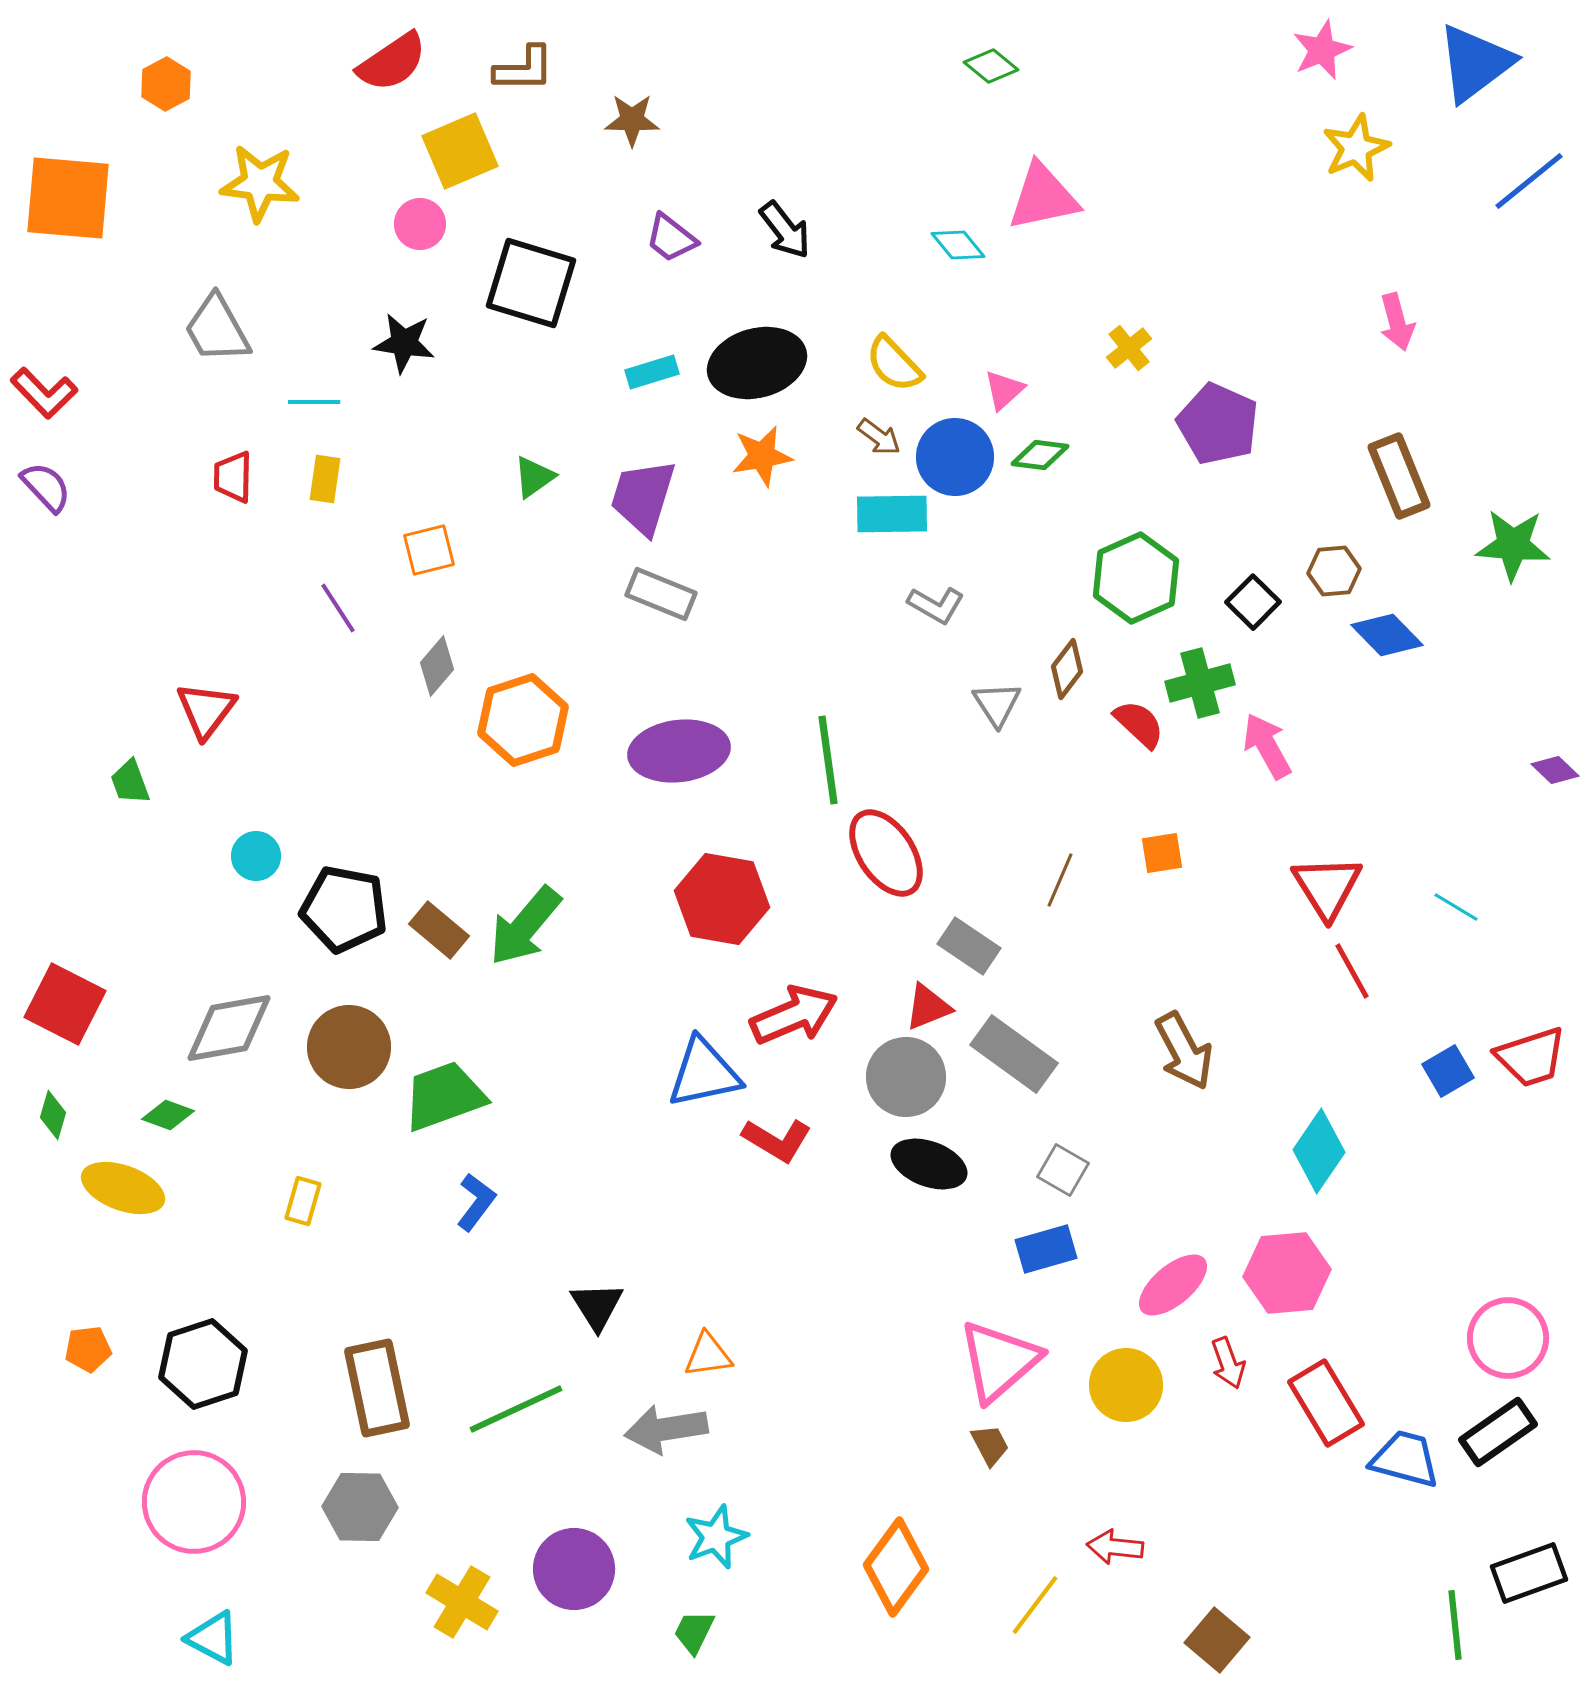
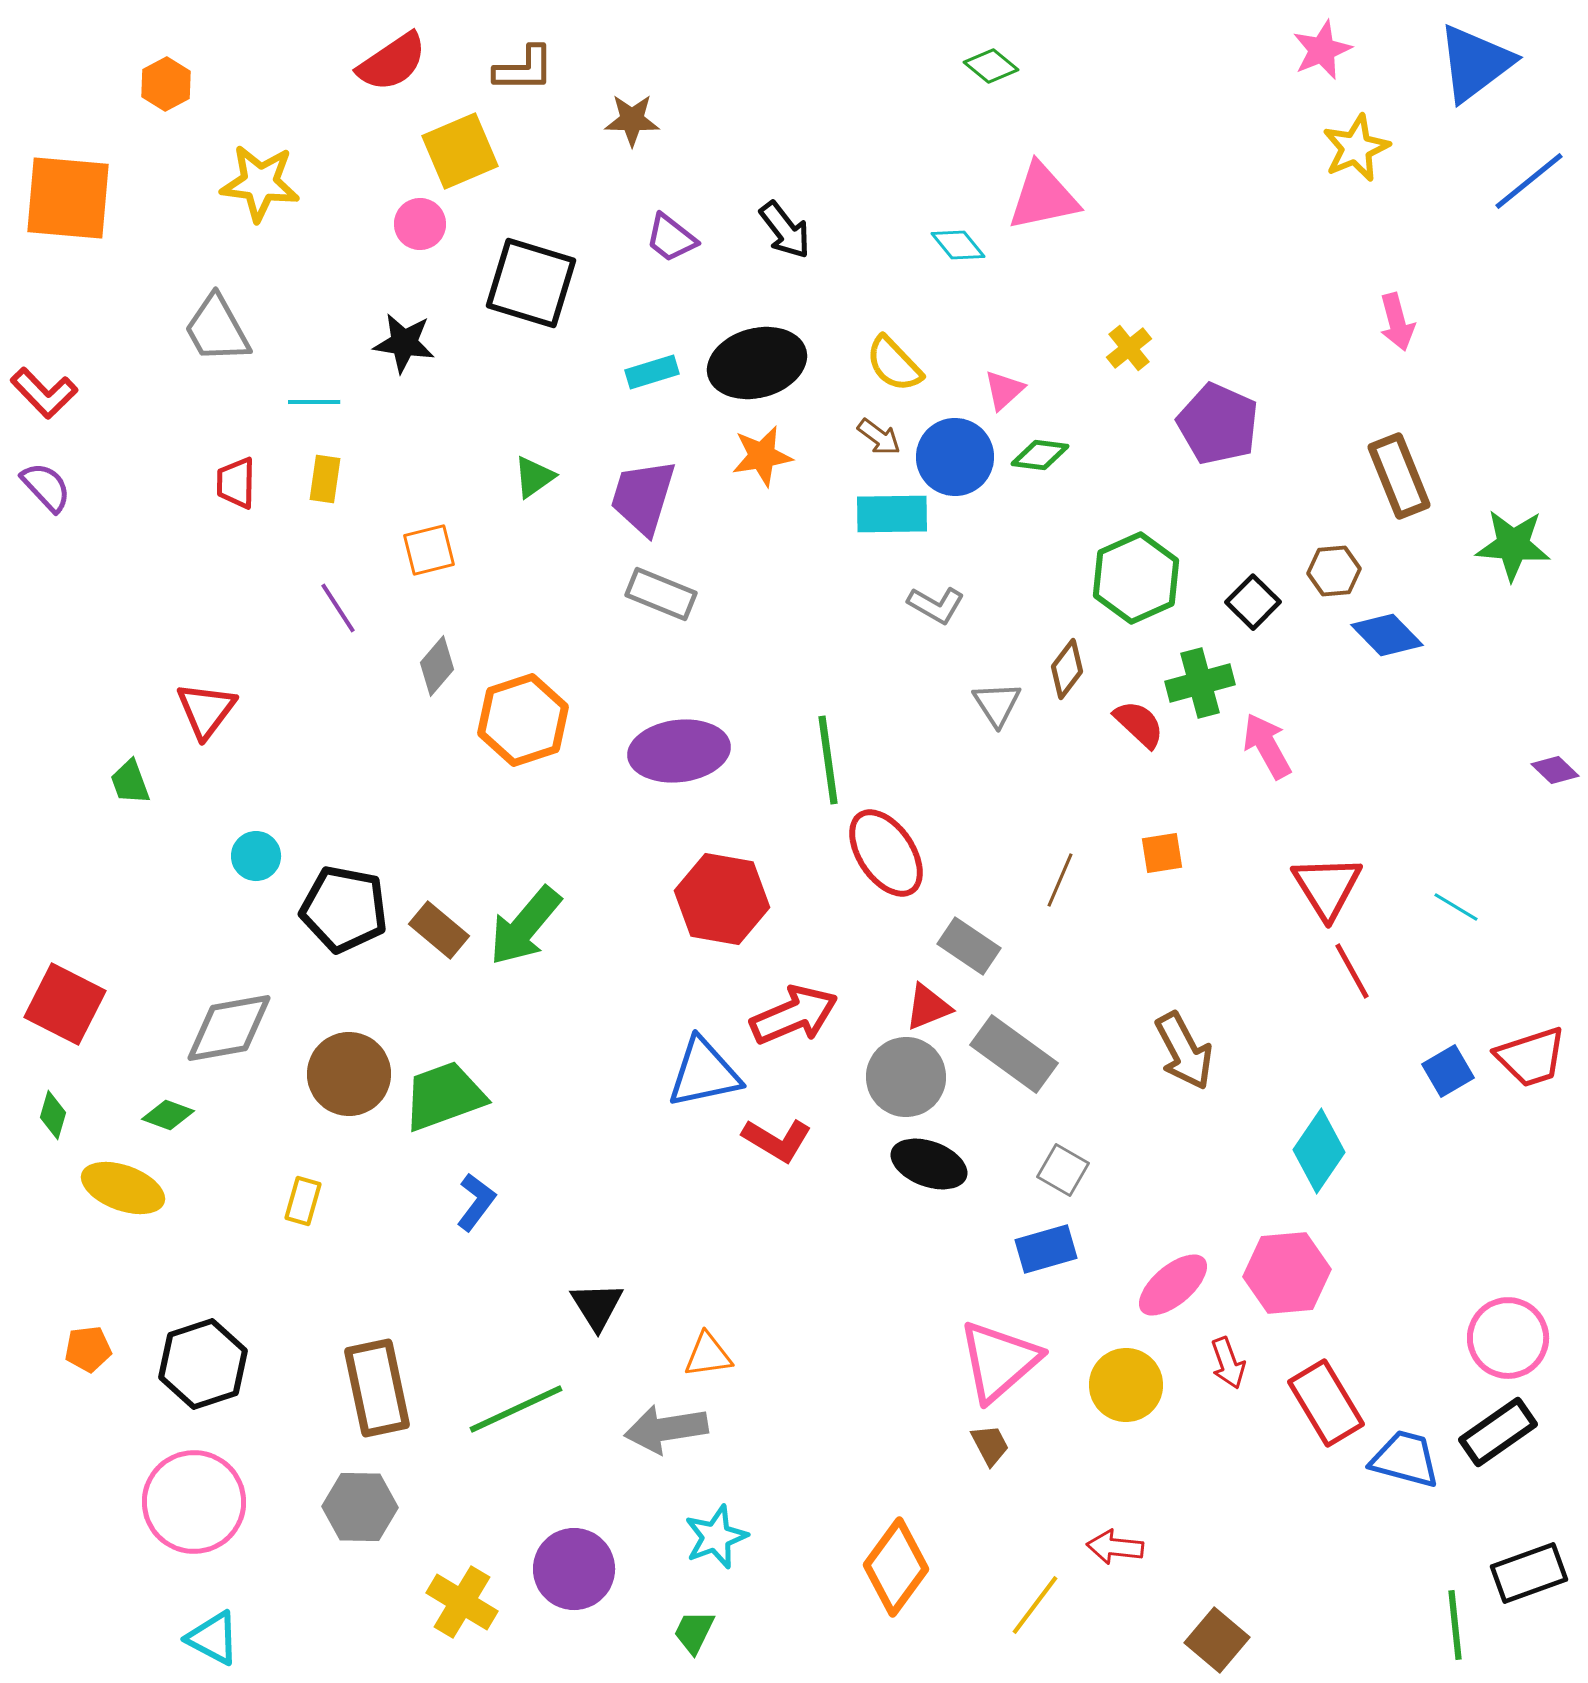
red trapezoid at (233, 477): moved 3 px right, 6 px down
brown circle at (349, 1047): moved 27 px down
